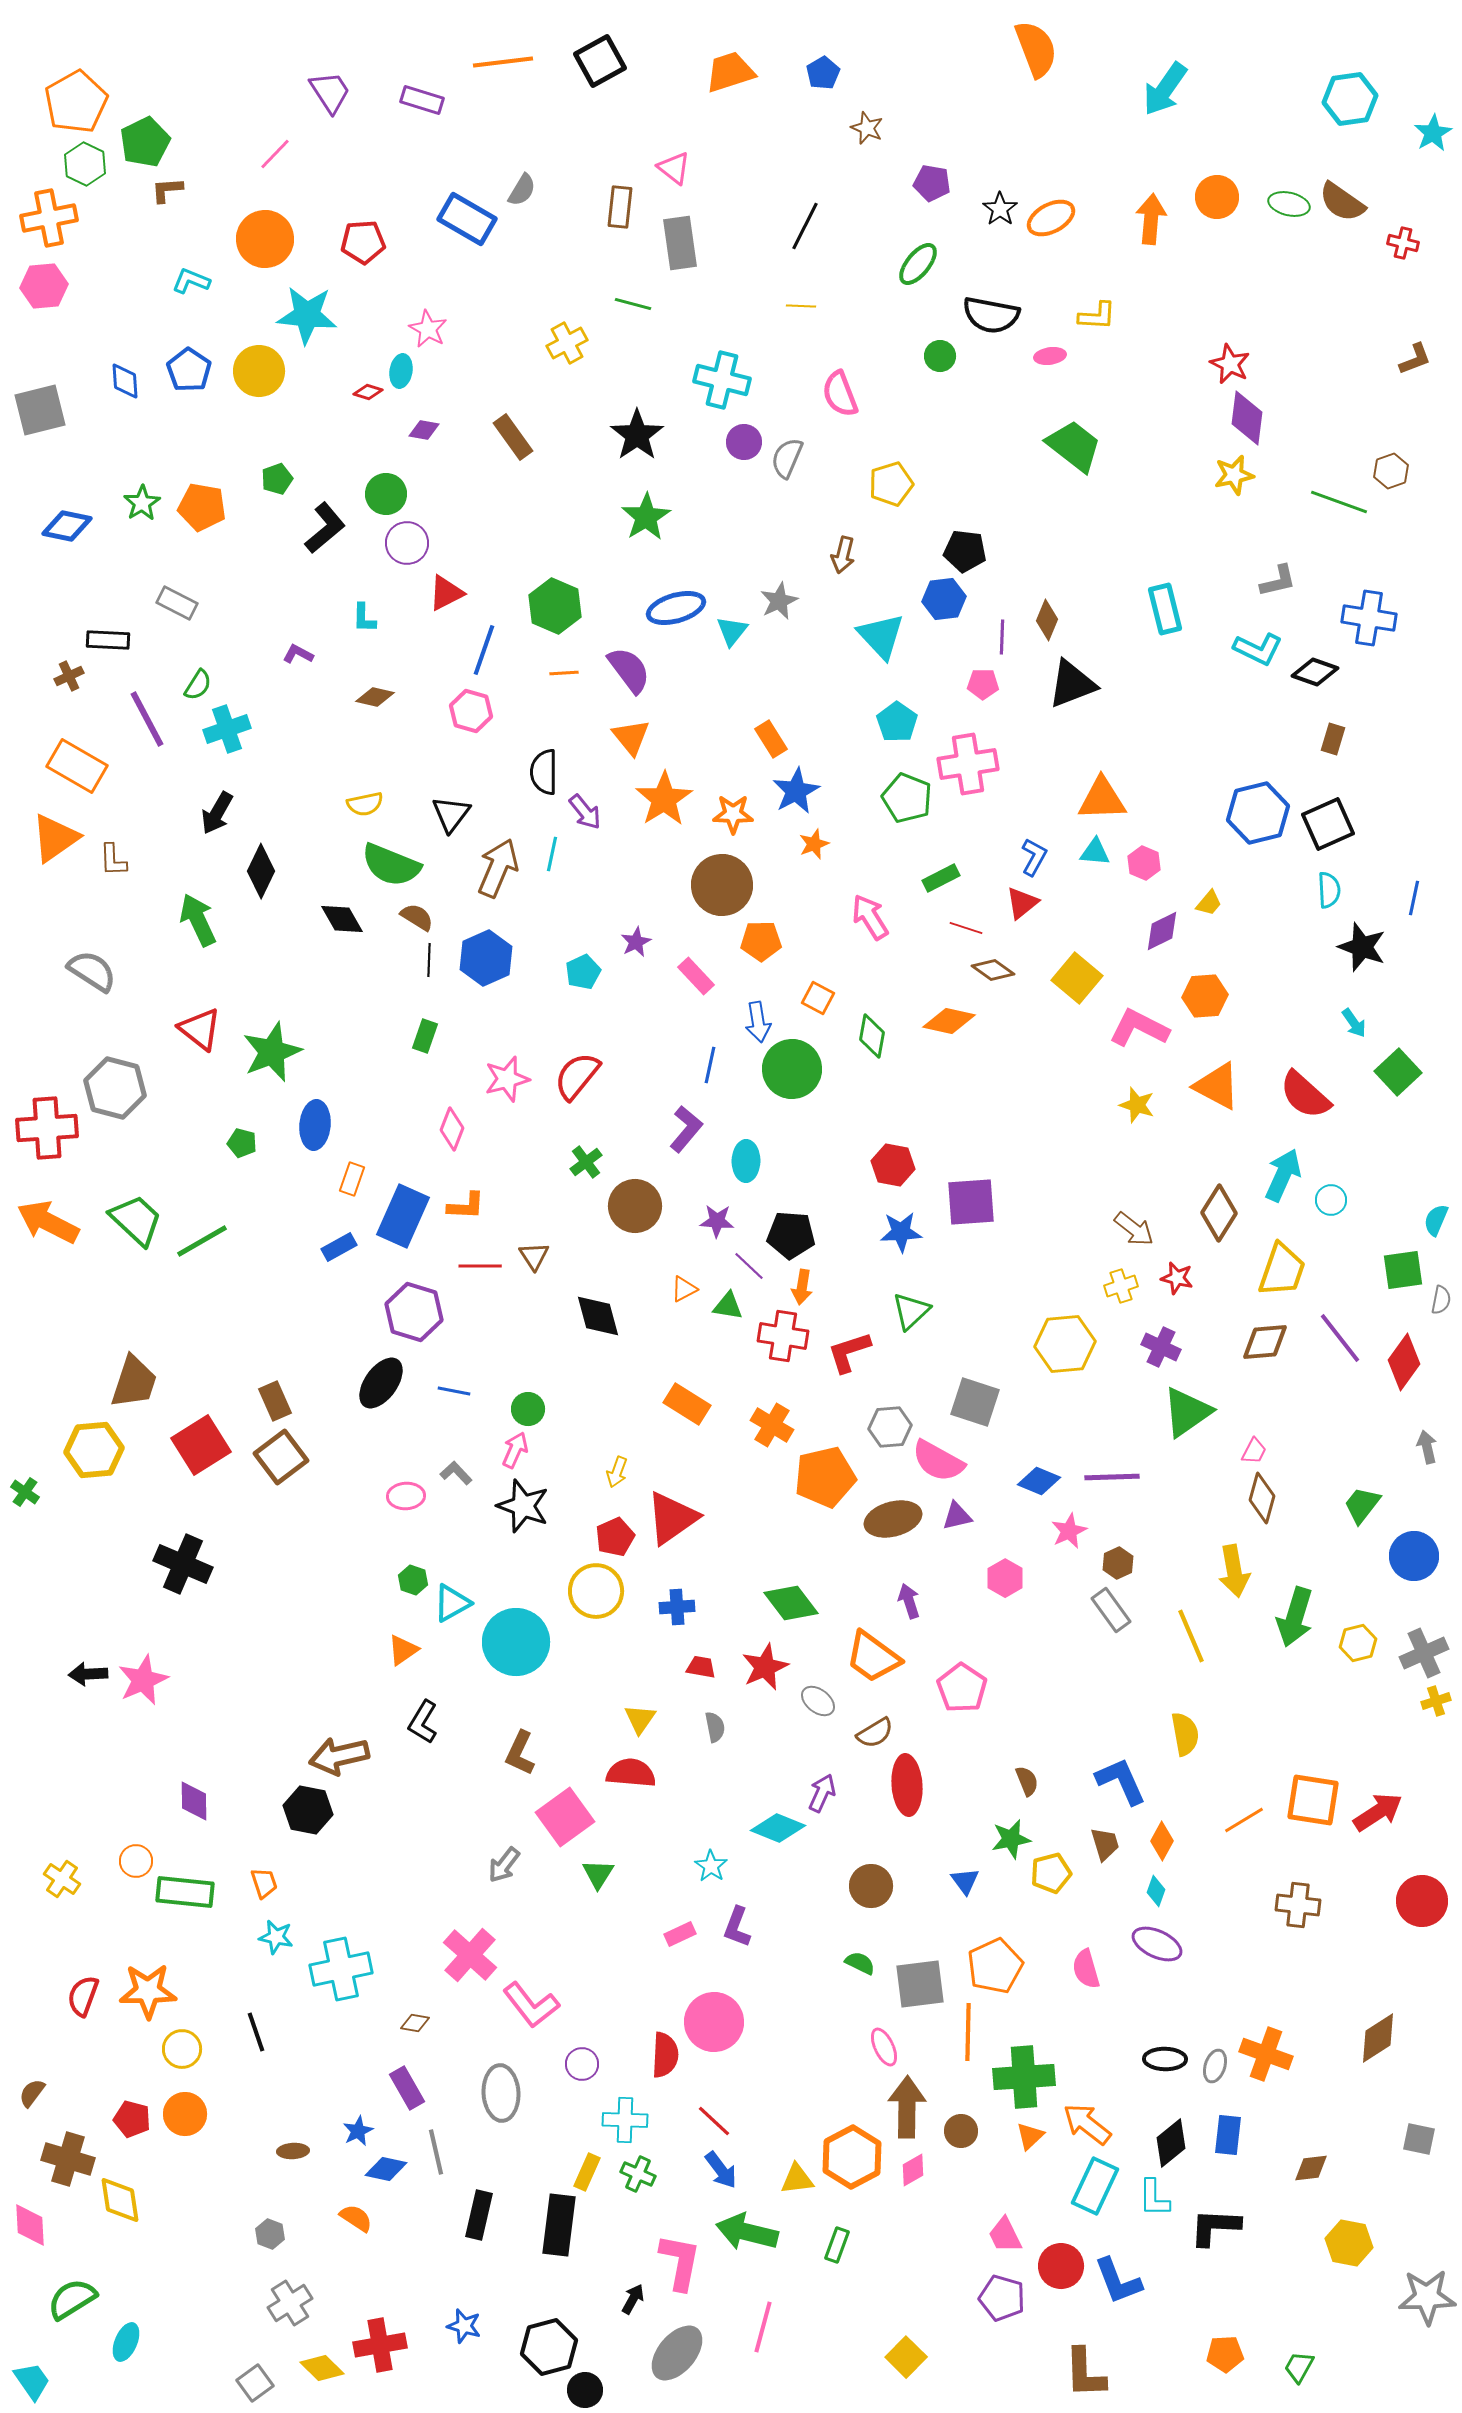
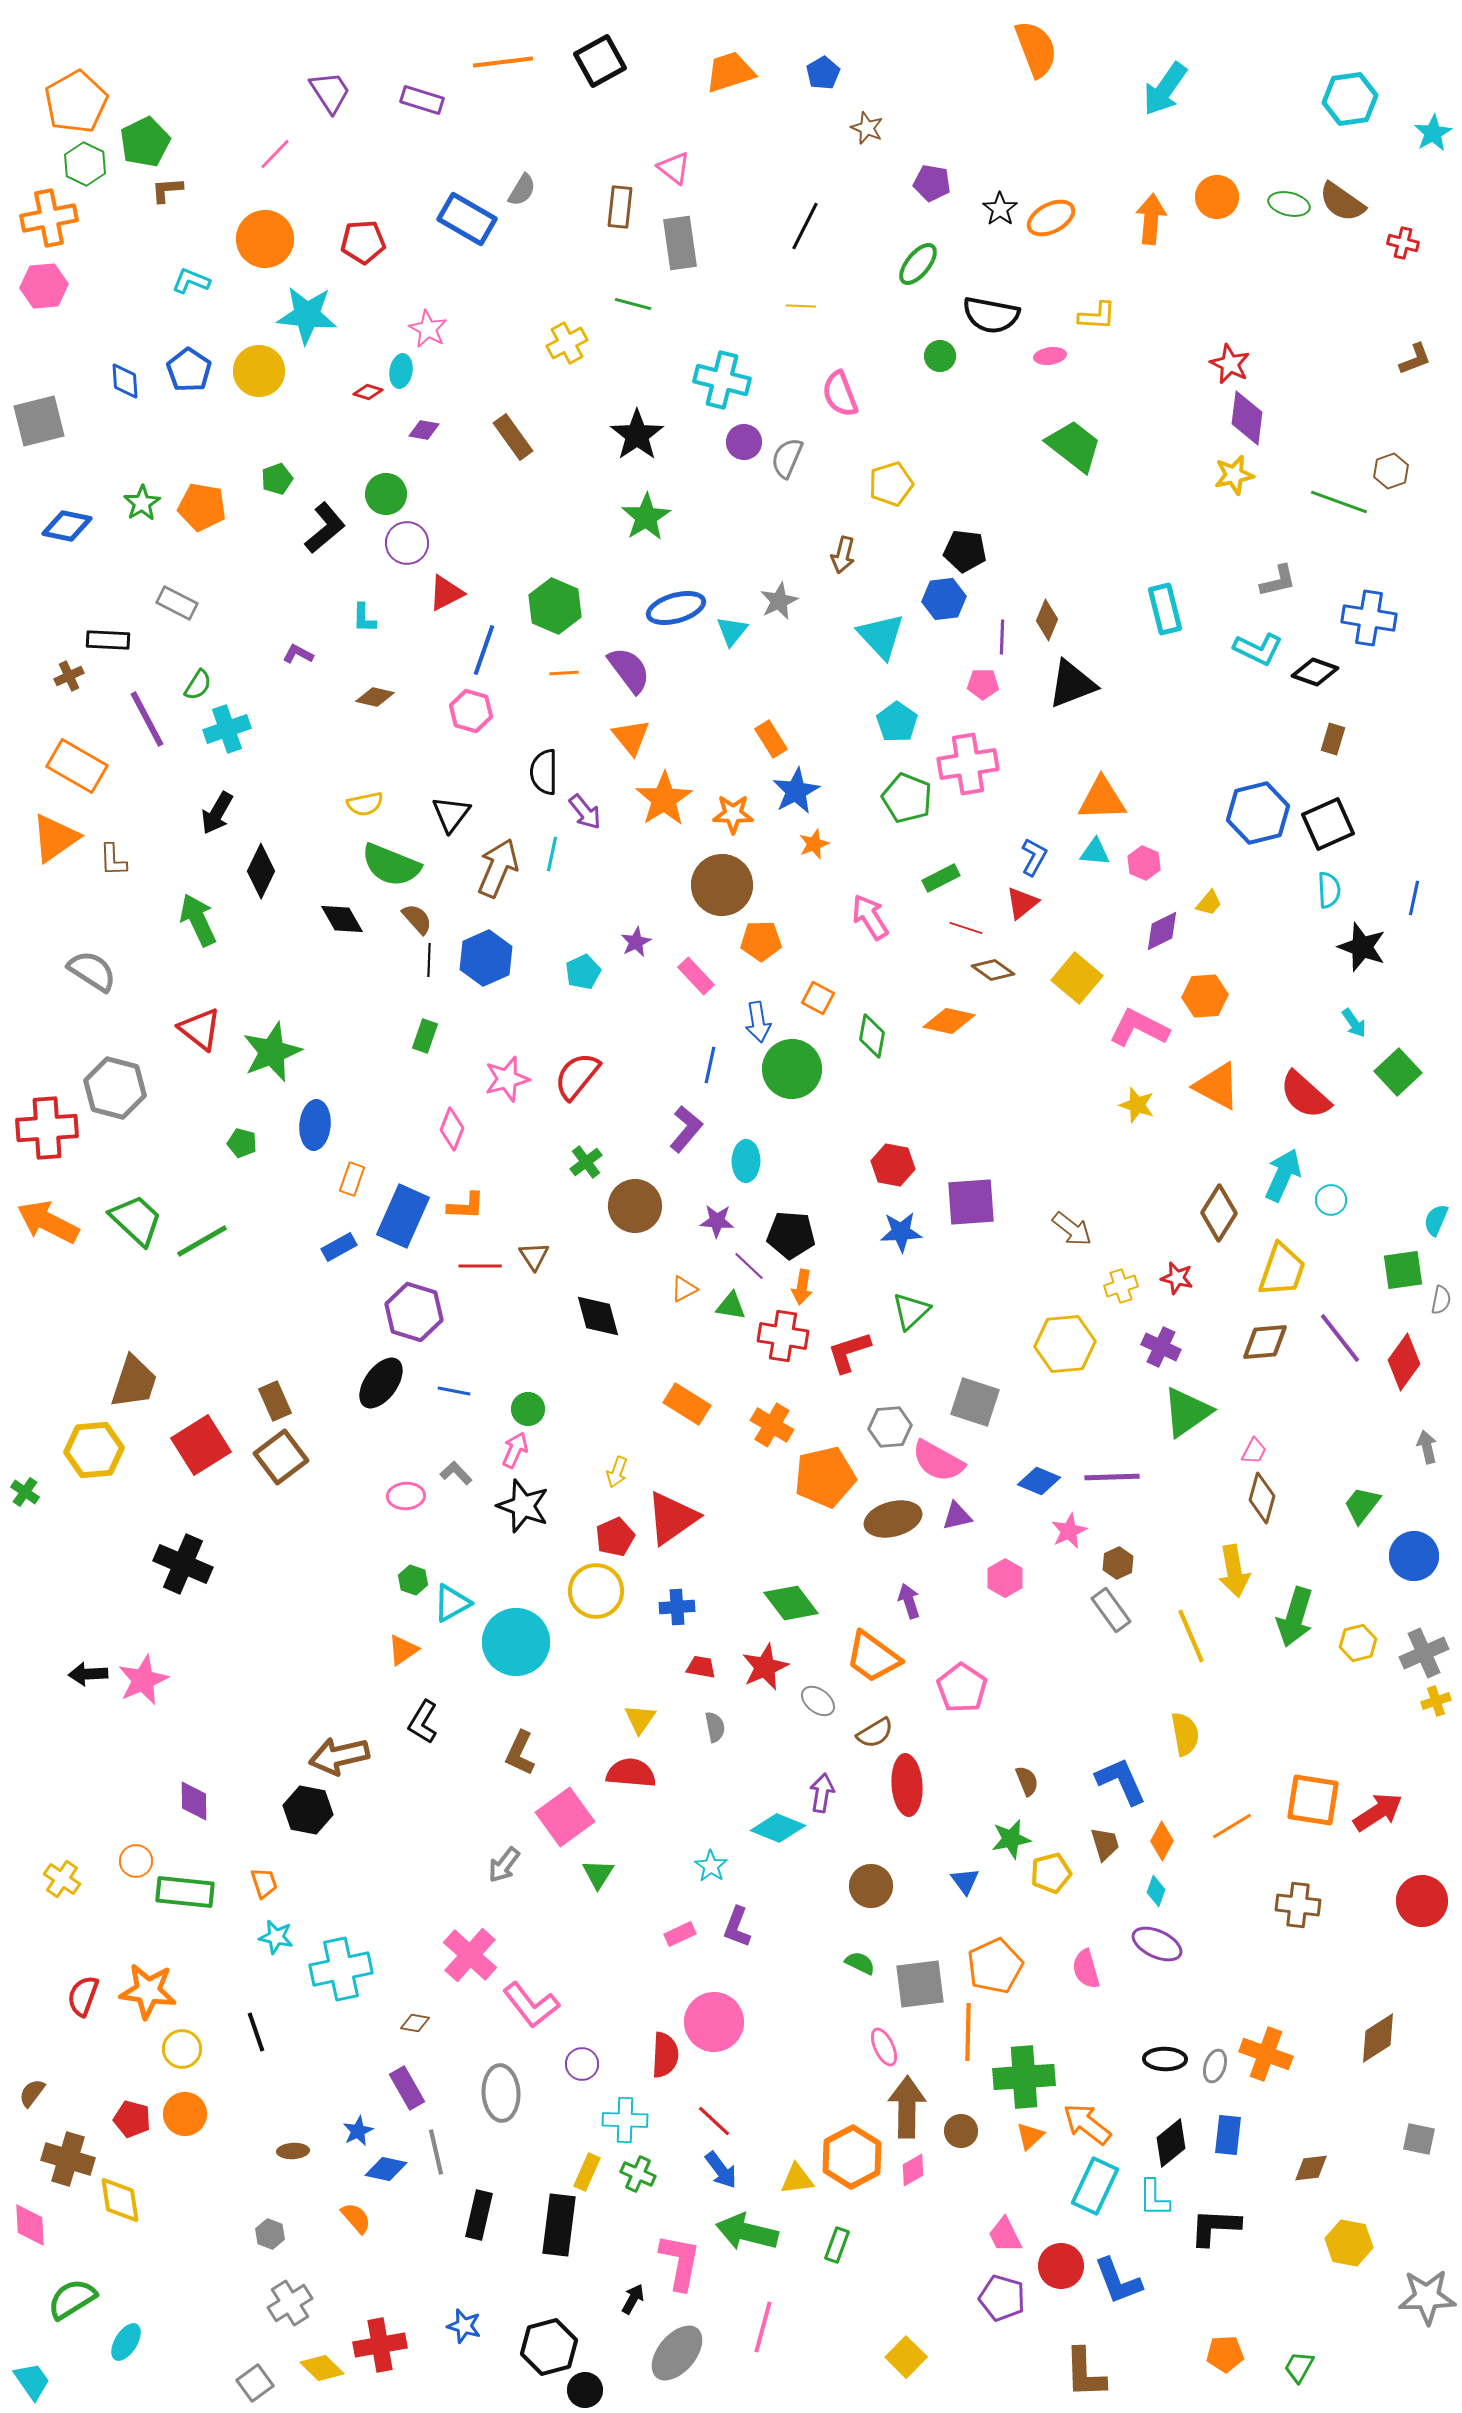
gray square at (40, 410): moved 1 px left, 11 px down
brown semicircle at (417, 917): moved 2 px down; rotated 16 degrees clockwise
brown arrow at (1134, 1229): moved 62 px left
green triangle at (728, 1306): moved 3 px right
purple arrow at (822, 1793): rotated 15 degrees counterclockwise
orange line at (1244, 1820): moved 12 px left, 6 px down
orange star at (148, 1991): rotated 8 degrees clockwise
orange semicircle at (356, 2218): rotated 16 degrees clockwise
cyan ellipse at (126, 2342): rotated 9 degrees clockwise
